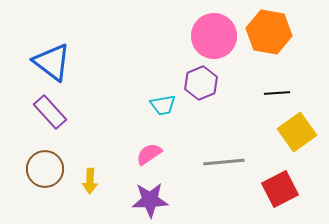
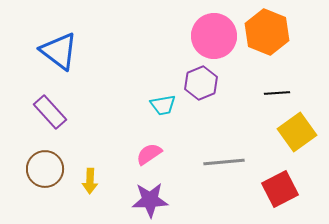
orange hexagon: moved 2 px left; rotated 12 degrees clockwise
blue triangle: moved 7 px right, 11 px up
